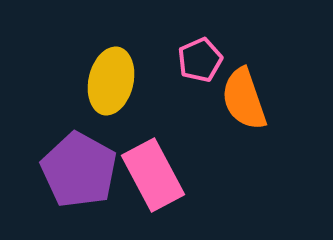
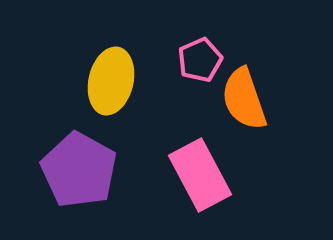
pink rectangle: moved 47 px right
